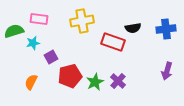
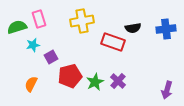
pink rectangle: rotated 66 degrees clockwise
green semicircle: moved 3 px right, 4 px up
cyan star: moved 2 px down
purple arrow: moved 19 px down
orange semicircle: moved 2 px down
